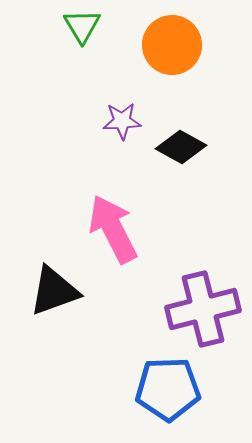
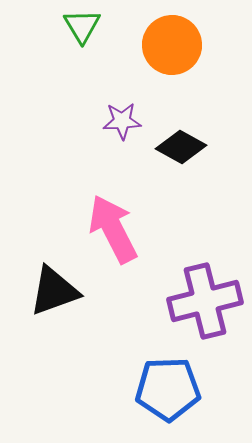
purple cross: moved 2 px right, 8 px up
